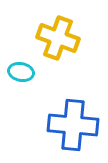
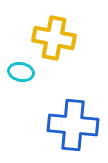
yellow cross: moved 4 px left; rotated 9 degrees counterclockwise
